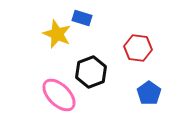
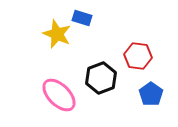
red hexagon: moved 8 px down
black hexagon: moved 10 px right, 6 px down
blue pentagon: moved 2 px right, 1 px down
